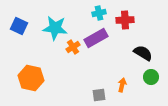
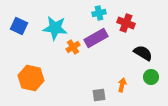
red cross: moved 1 px right, 3 px down; rotated 24 degrees clockwise
